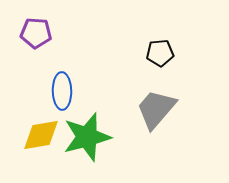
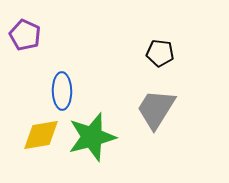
purple pentagon: moved 11 px left, 2 px down; rotated 20 degrees clockwise
black pentagon: rotated 12 degrees clockwise
gray trapezoid: rotated 9 degrees counterclockwise
green star: moved 5 px right
